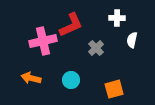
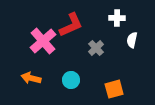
pink cross: rotated 28 degrees counterclockwise
